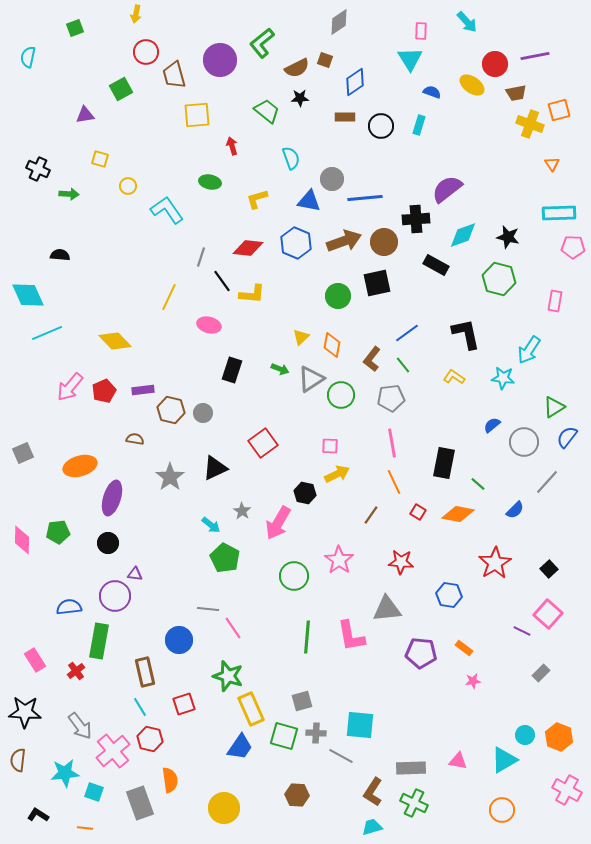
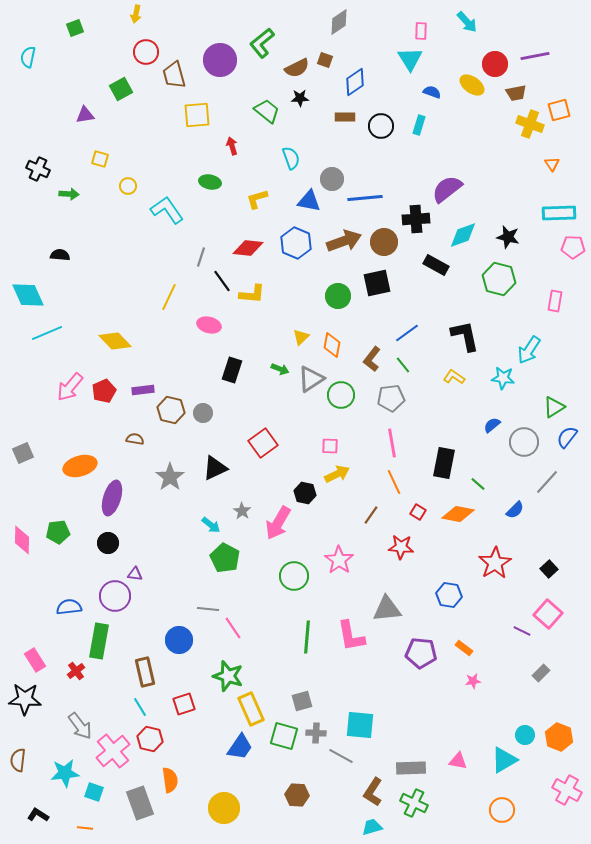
black L-shape at (466, 334): moved 1 px left, 2 px down
red star at (401, 562): moved 15 px up
black star at (25, 712): moved 13 px up
